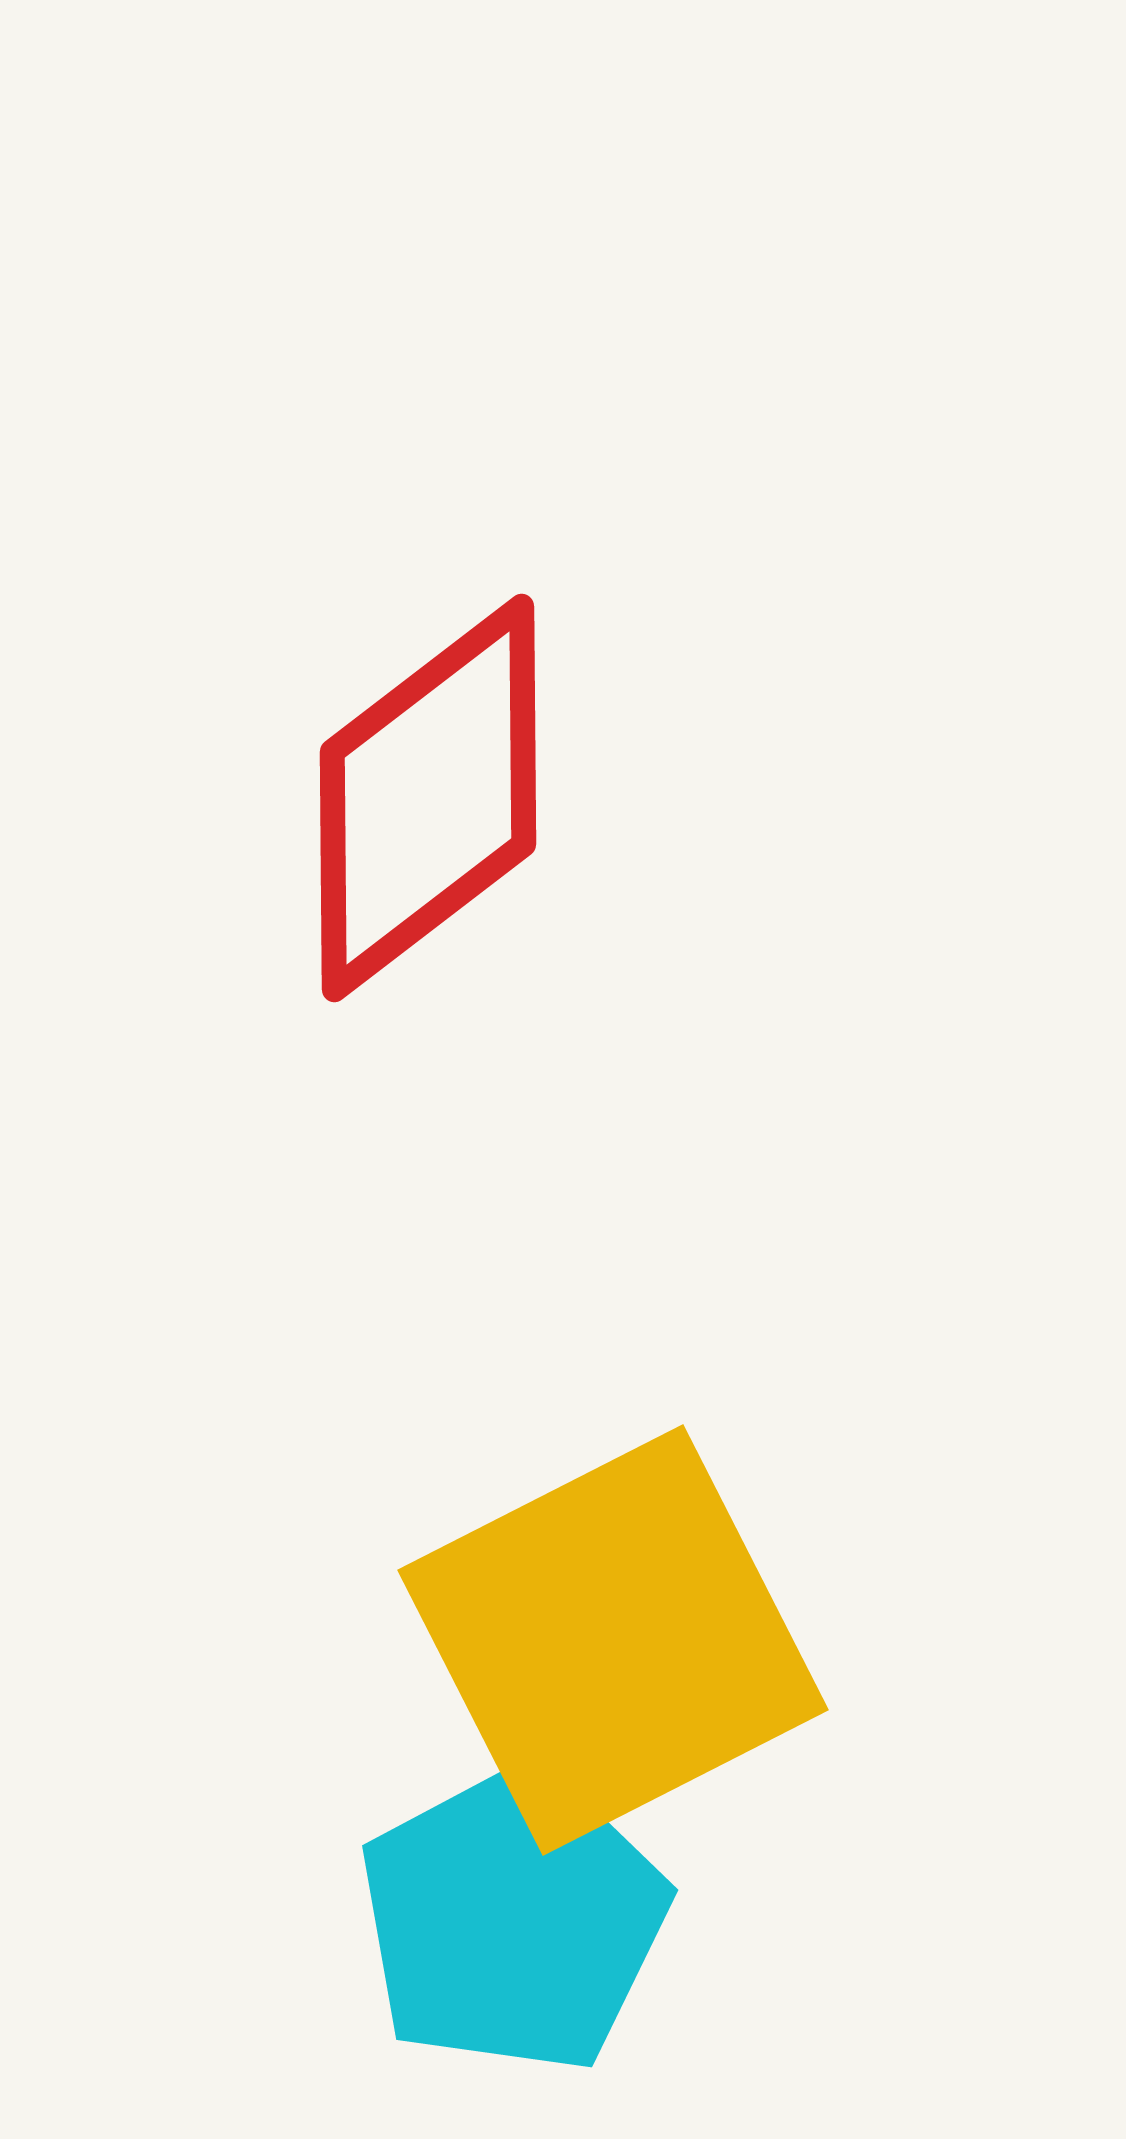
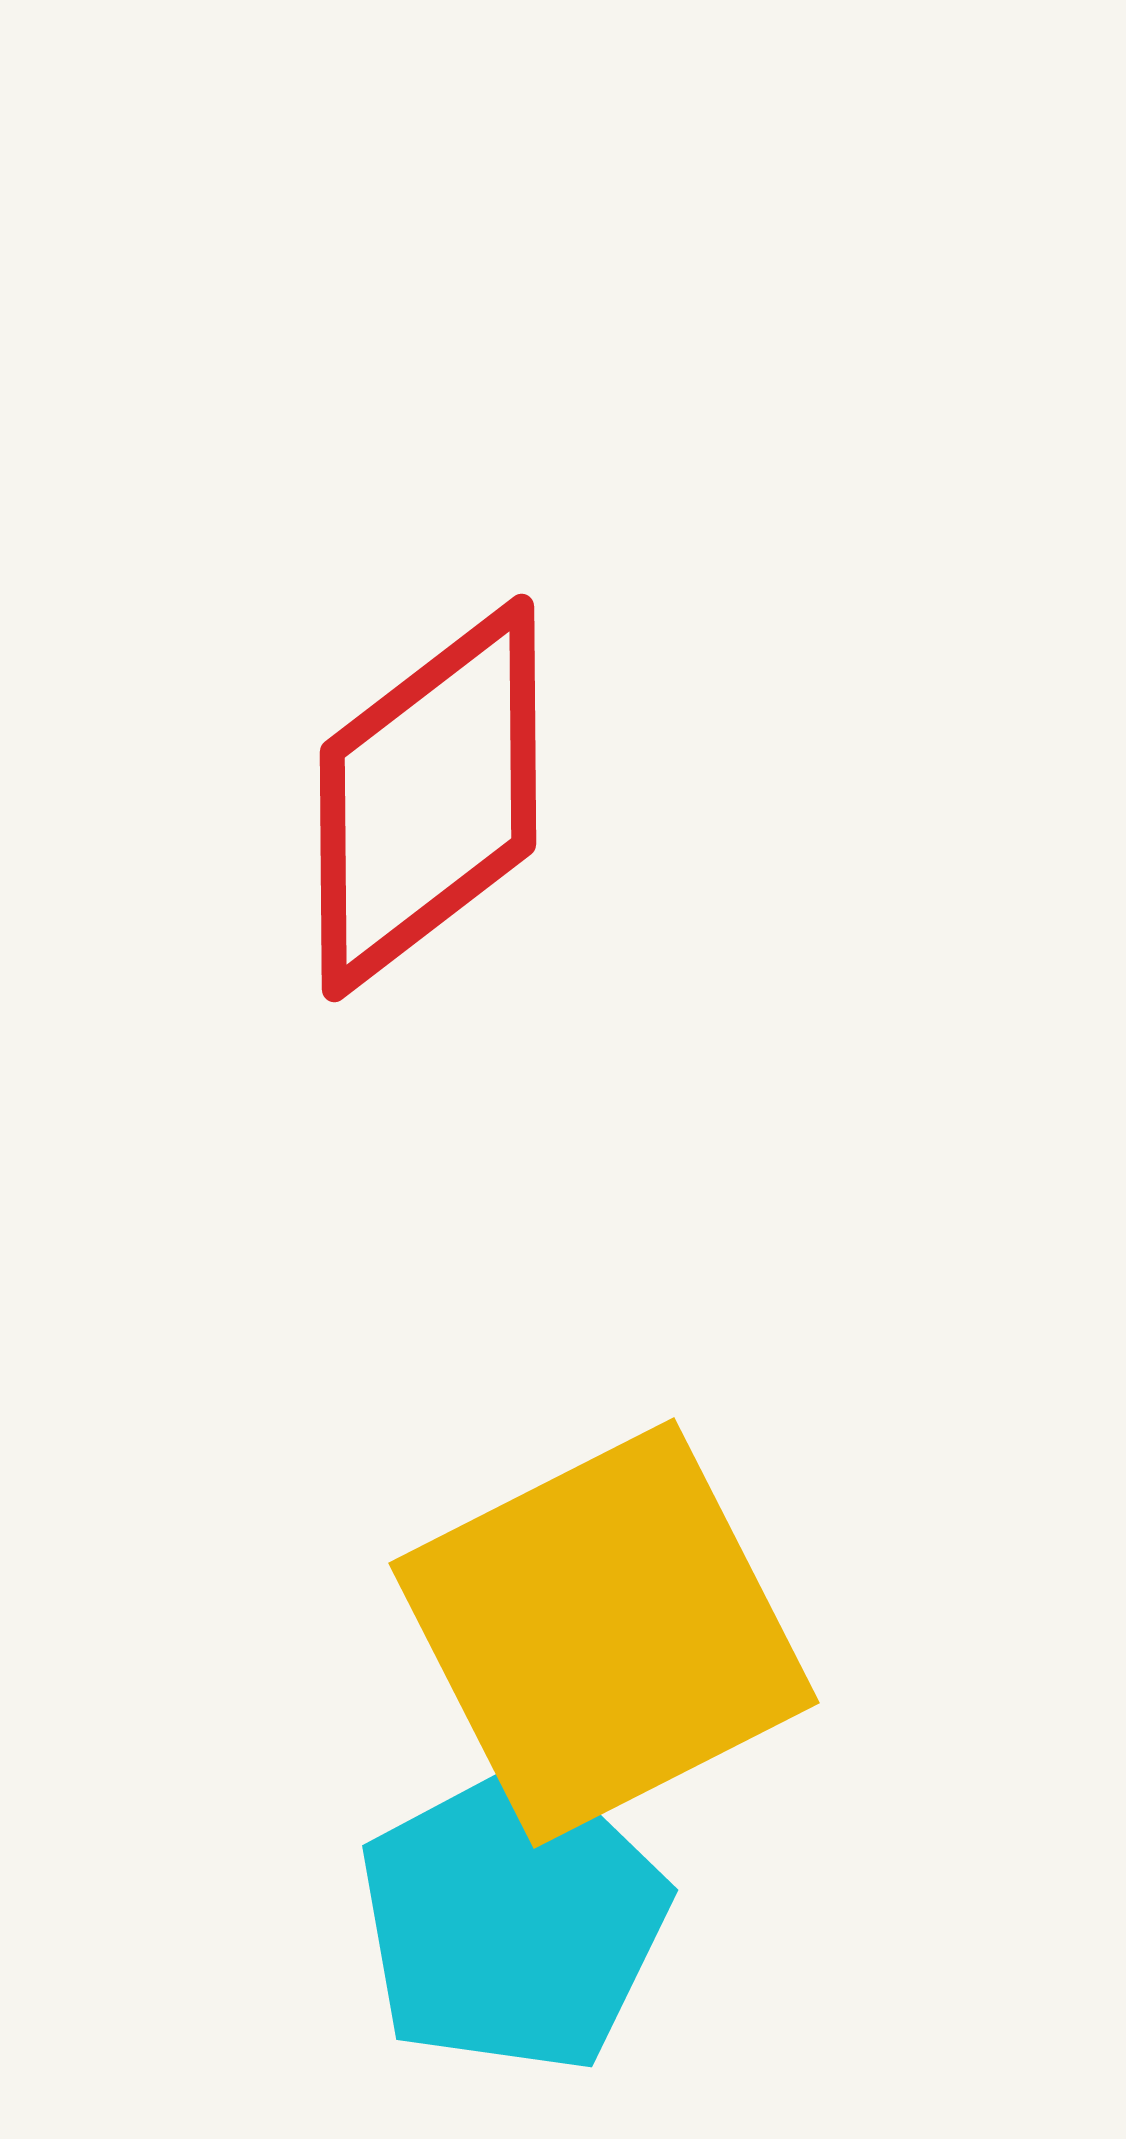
yellow square: moved 9 px left, 7 px up
